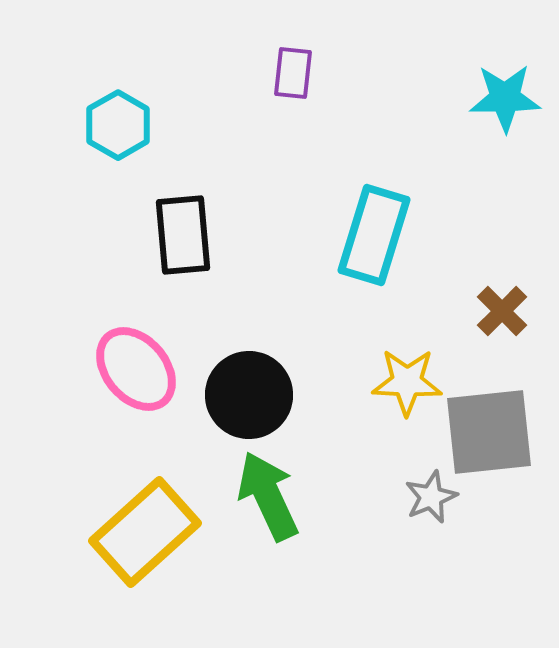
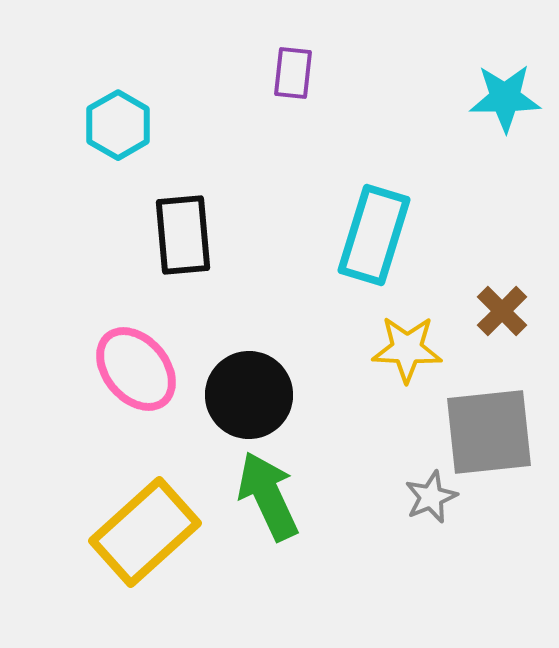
yellow star: moved 33 px up
